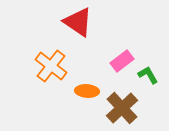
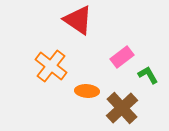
red triangle: moved 2 px up
pink rectangle: moved 4 px up
